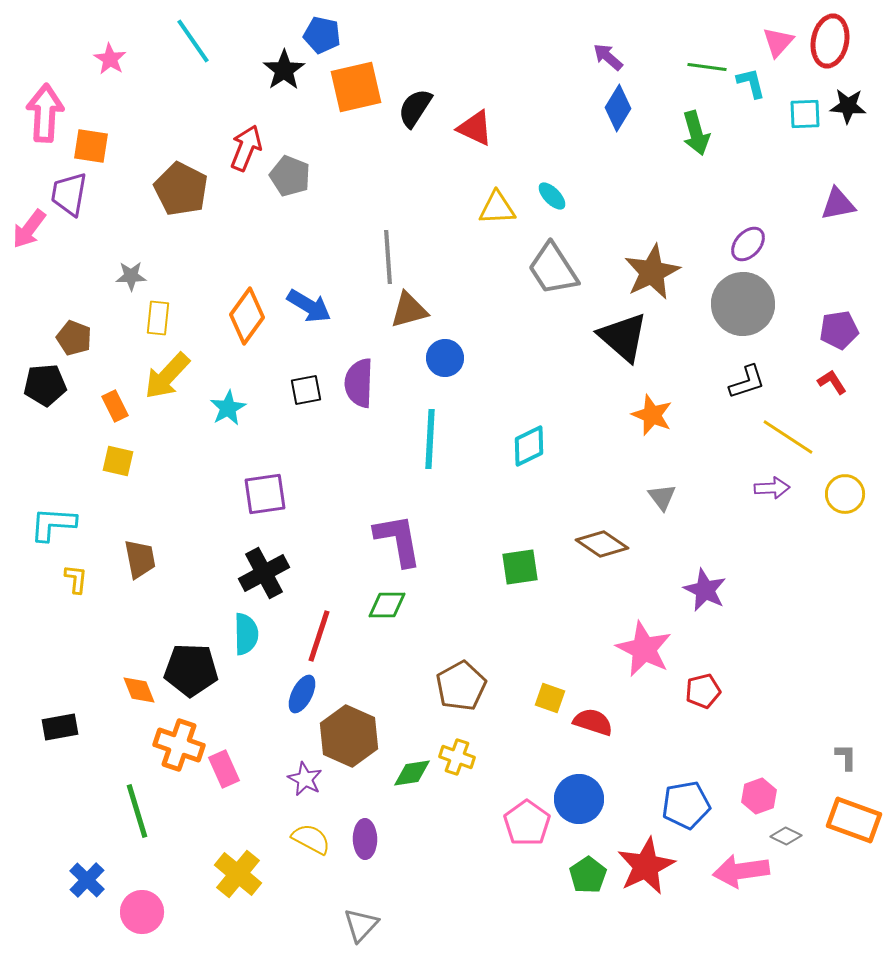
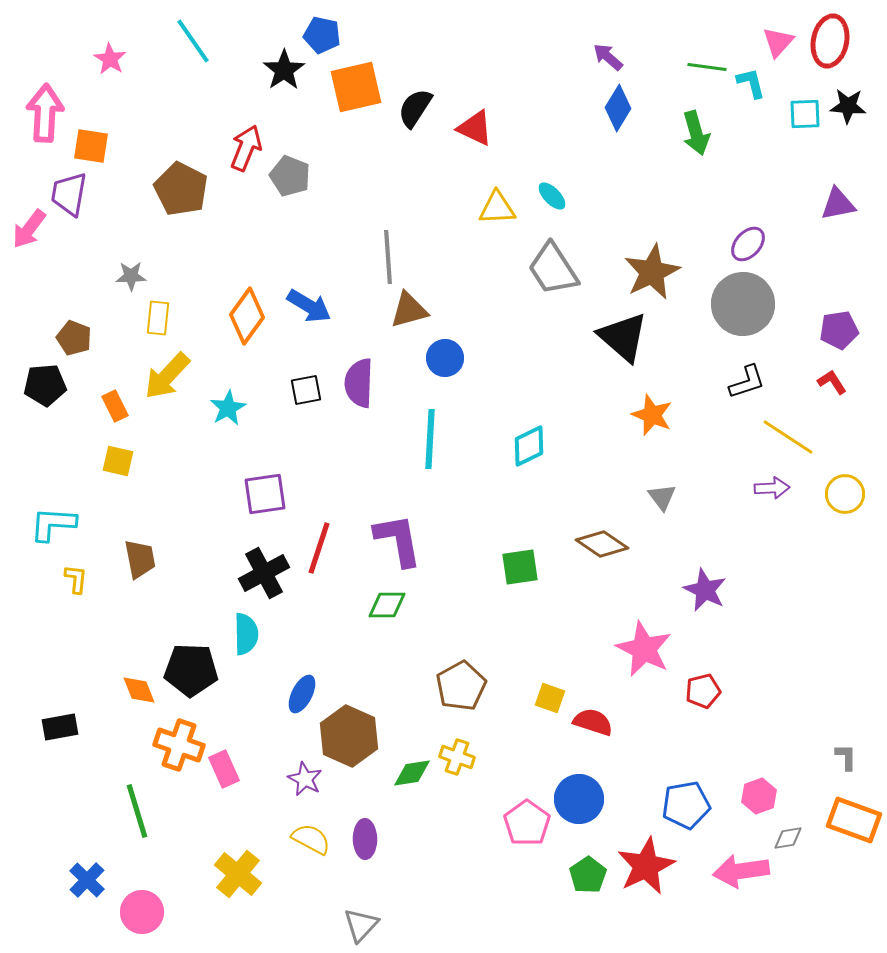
red line at (319, 636): moved 88 px up
gray diamond at (786, 836): moved 2 px right, 2 px down; rotated 36 degrees counterclockwise
